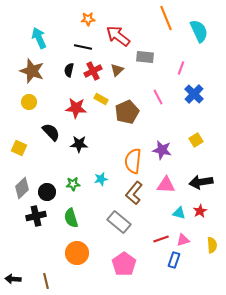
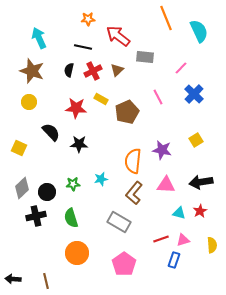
pink line at (181, 68): rotated 24 degrees clockwise
gray rectangle at (119, 222): rotated 10 degrees counterclockwise
